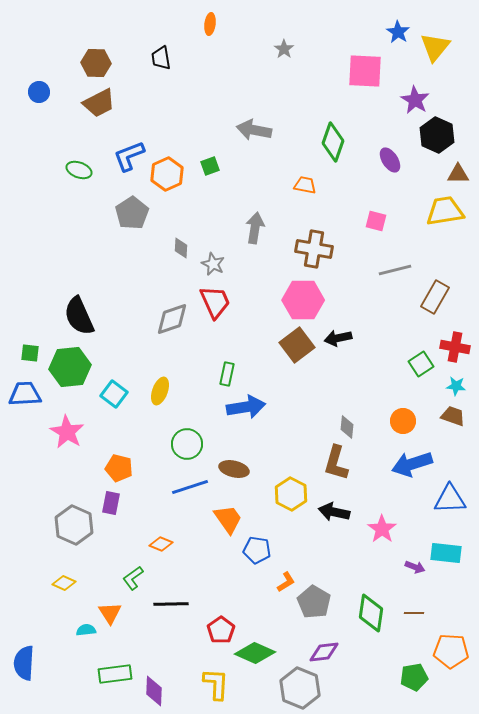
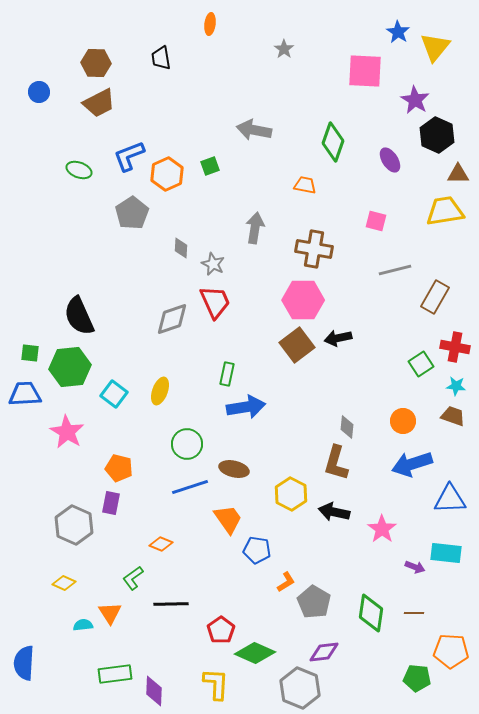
cyan semicircle at (86, 630): moved 3 px left, 5 px up
green pentagon at (414, 677): moved 3 px right, 1 px down; rotated 16 degrees clockwise
